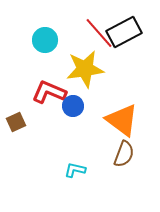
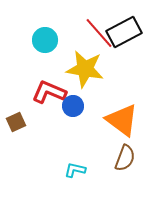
yellow star: rotated 18 degrees clockwise
brown semicircle: moved 1 px right, 4 px down
